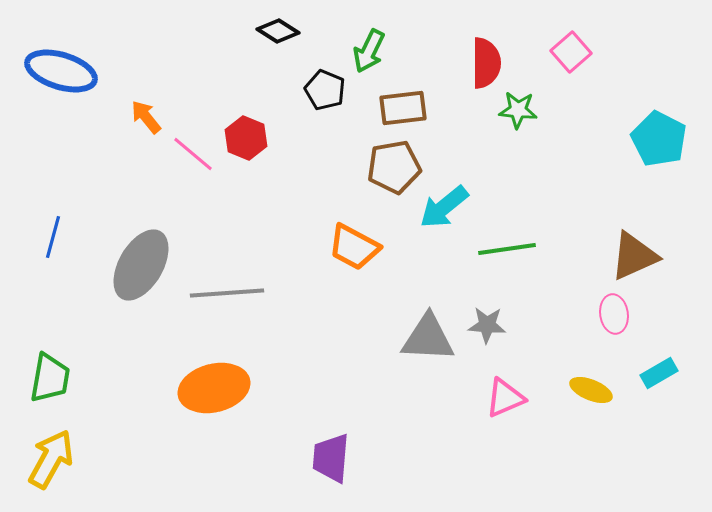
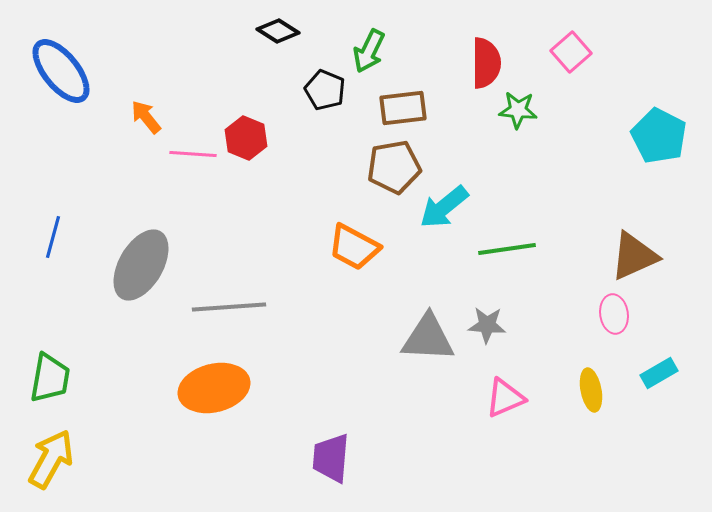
blue ellipse: rotated 34 degrees clockwise
cyan pentagon: moved 3 px up
pink line: rotated 36 degrees counterclockwise
gray line: moved 2 px right, 14 px down
yellow ellipse: rotated 57 degrees clockwise
